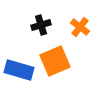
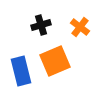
blue rectangle: moved 2 px right, 1 px down; rotated 60 degrees clockwise
